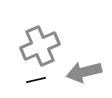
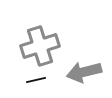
gray cross: rotated 6 degrees clockwise
